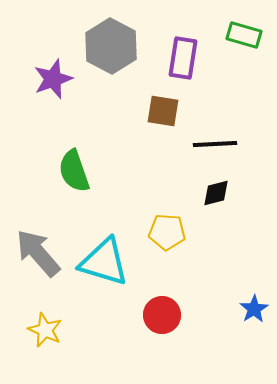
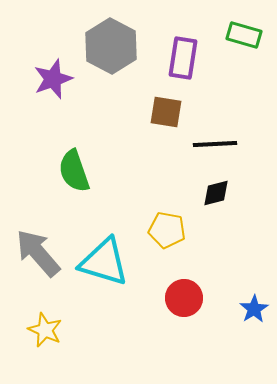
brown square: moved 3 px right, 1 px down
yellow pentagon: moved 2 px up; rotated 6 degrees clockwise
red circle: moved 22 px right, 17 px up
